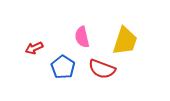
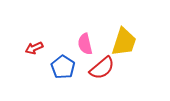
pink semicircle: moved 3 px right, 7 px down
yellow trapezoid: moved 1 px left, 1 px down
red semicircle: moved 1 px up; rotated 60 degrees counterclockwise
